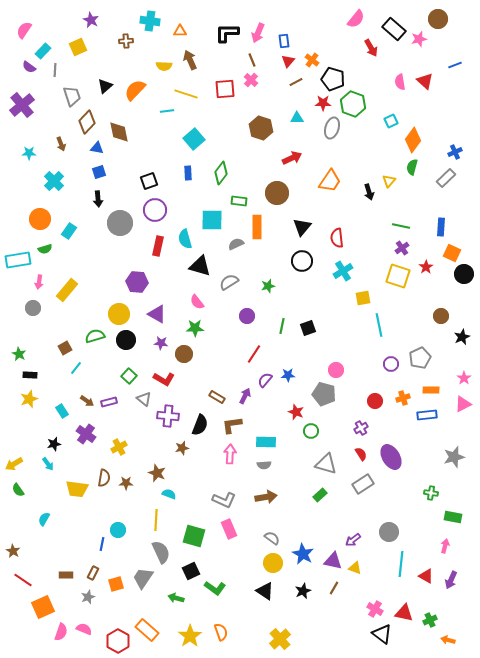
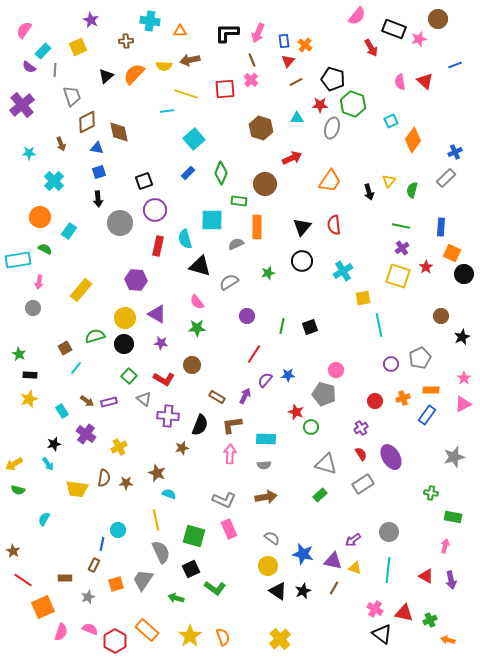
pink semicircle at (356, 19): moved 1 px right, 3 px up
black rectangle at (394, 29): rotated 20 degrees counterclockwise
brown arrow at (190, 60): rotated 78 degrees counterclockwise
orange cross at (312, 60): moved 7 px left, 15 px up
black triangle at (105, 86): moved 1 px right, 10 px up
orange semicircle at (135, 90): moved 1 px left, 16 px up
red star at (323, 103): moved 3 px left, 2 px down
brown diamond at (87, 122): rotated 20 degrees clockwise
green semicircle at (412, 167): moved 23 px down
blue rectangle at (188, 173): rotated 48 degrees clockwise
green diamond at (221, 173): rotated 15 degrees counterclockwise
black square at (149, 181): moved 5 px left
brown circle at (277, 193): moved 12 px left, 9 px up
orange circle at (40, 219): moved 2 px up
red semicircle at (337, 238): moved 3 px left, 13 px up
green semicircle at (45, 249): rotated 136 degrees counterclockwise
purple hexagon at (137, 282): moved 1 px left, 2 px up
green star at (268, 286): moved 13 px up
yellow rectangle at (67, 290): moved 14 px right
yellow circle at (119, 314): moved 6 px right, 4 px down
green star at (195, 328): moved 2 px right
black square at (308, 328): moved 2 px right, 1 px up
black circle at (126, 340): moved 2 px left, 4 px down
brown circle at (184, 354): moved 8 px right, 11 px down
blue rectangle at (427, 415): rotated 48 degrees counterclockwise
green circle at (311, 431): moved 4 px up
cyan rectangle at (266, 442): moved 3 px up
green semicircle at (18, 490): rotated 40 degrees counterclockwise
yellow line at (156, 520): rotated 15 degrees counterclockwise
blue star at (303, 554): rotated 15 degrees counterclockwise
yellow circle at (273, 563): moved 5 px left, 3 px down
cyan line at (401, 564): moved 13 px left, 6 px down
black square at (191, 571): moved 2 px up
brown rectangle at (93, 573): moved 1 px right, 8 px up
brown rectangle at (66, 575): moved 1 px left, 3 px down
gray trapezoid at (143, 578): moved 2 px down
purple arrow at (451, 580): rotated 36 degrees counterclockwise
black triangle at (265, 591): moved 13 px right
pink semicircle at (84, 629): moved 6 px right
orange semicircle at (221, 632): moved 2 px right, 5 px down
red hexagon at (118, 641): moved 3 px left
